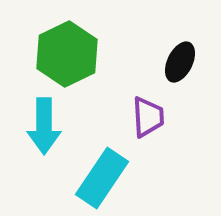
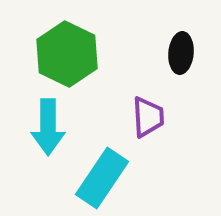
green hexagon: rotated 8 degrees counterclockwise
black ellipse: moved 1 px right, 9 px up; rotated 21 degrees counterclockwise
cyan arrow: moved 4 px right, 1 px down
